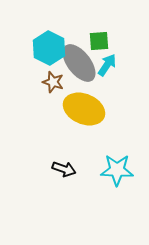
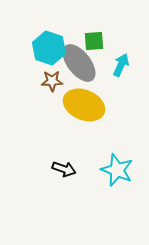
green square: moved 5 px left
cyan hexagon: rotated 8 degrees counterclockwise
cyan arrow: moved 14 px right; rotated 10 degrees counterclockwise
brown star: moved 1 px left, 1 px up; rotated 20 degrees counterclockwise
yellow ellipse: moved 4 px up
cyan star: rotated 20 degrees clockwise
